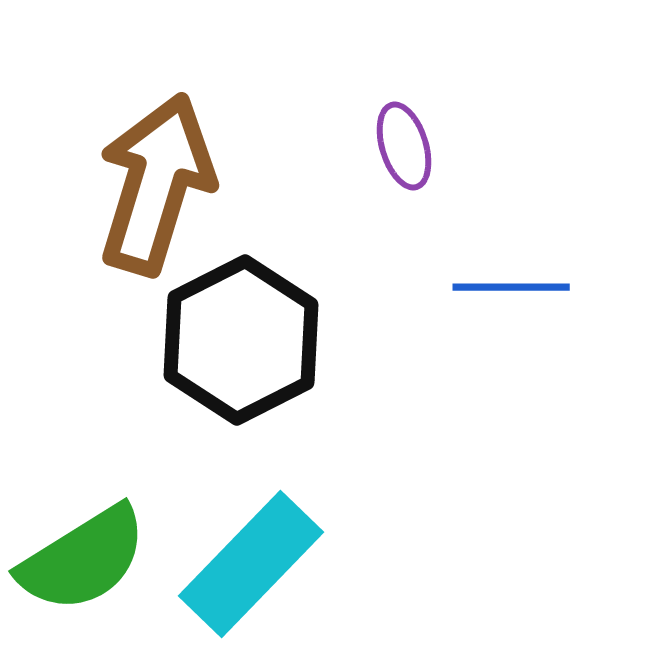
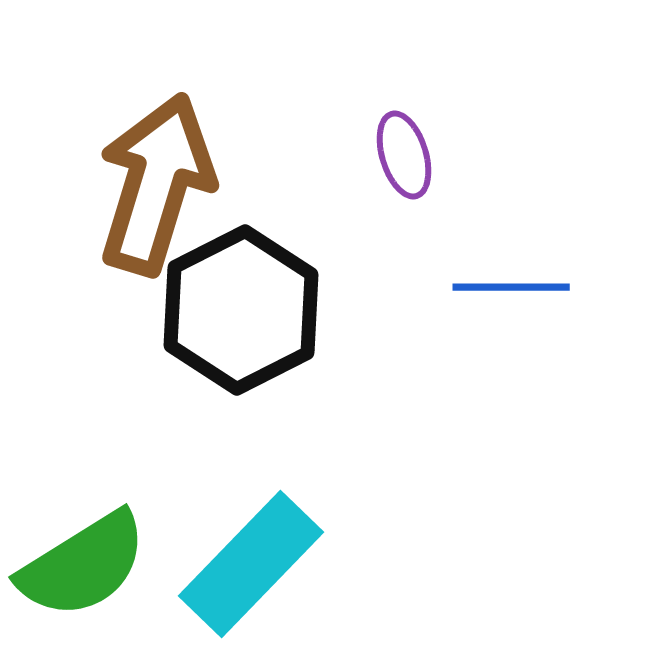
purple ellipse: moved 9 px down
black hexagon: moved 30 px up
green semicircle: moved 6 px down
